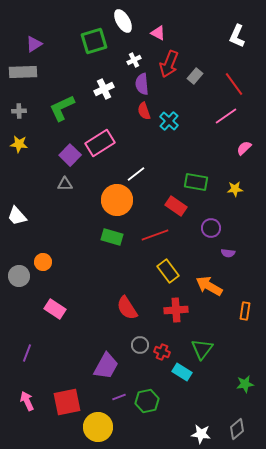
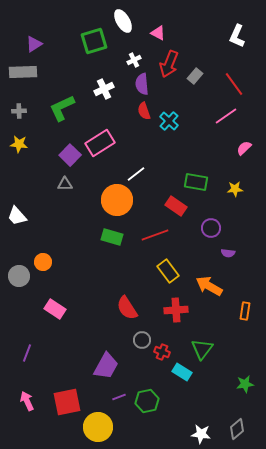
gray circle at (140, 345): moved 2 px right, 5 px up
